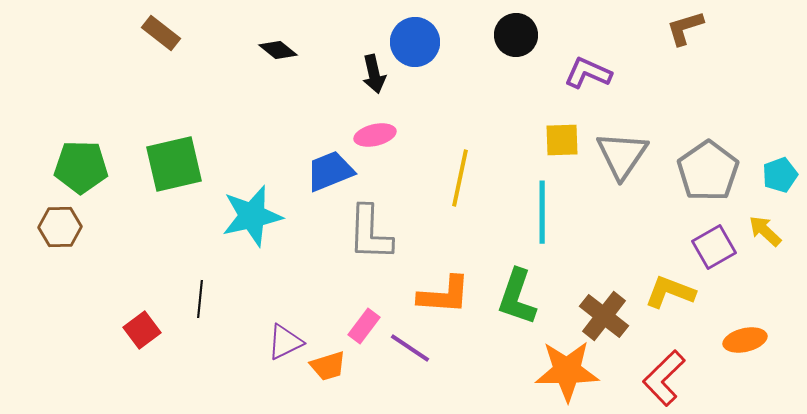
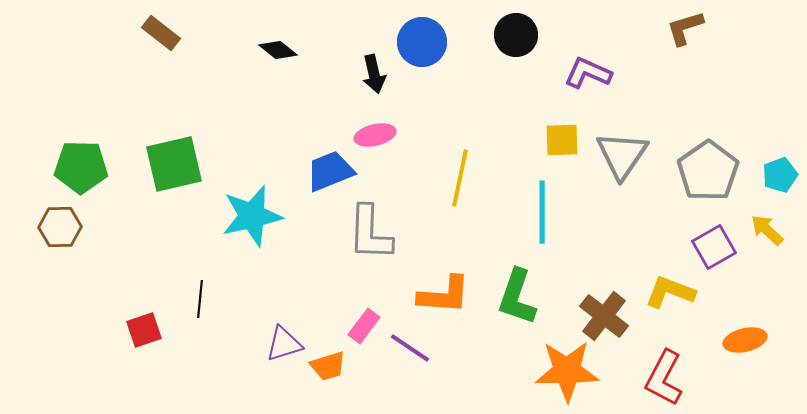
blue circle: moved 7 px right
yellow arrow: moved 2 px right, 1 px up
red square: moved 2 px right; rotated 18 degrees clockwise
purple triangle: moved 1 px left, 2 px down; rotated 9 degrees clockwise
red L-shape: rotated 18 degrees counterclockwise
